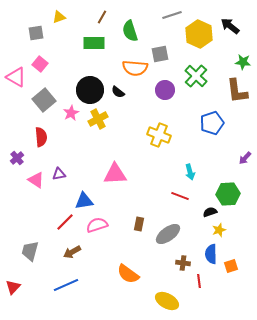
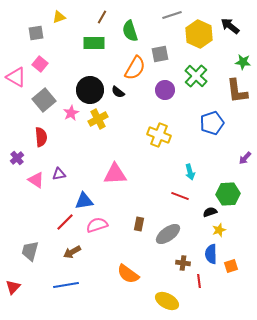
orange semicircle at (135, 68): rotated 65 degrees counterclockwise
blue line at (66, 285): rotated 15 degrees clockwise
